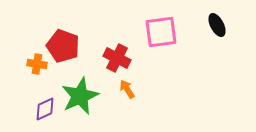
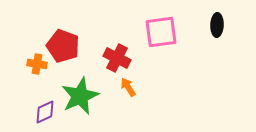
black ellipse: rotated 30 degrees clockwise
orange arrow: moved 1 px right, 2 px up
purple diamond: moved 3 px down
